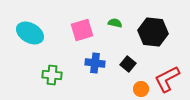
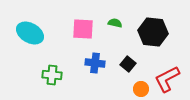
pink square: moved 1 px right, 1 px up; rotated 20 degrees clockwise
